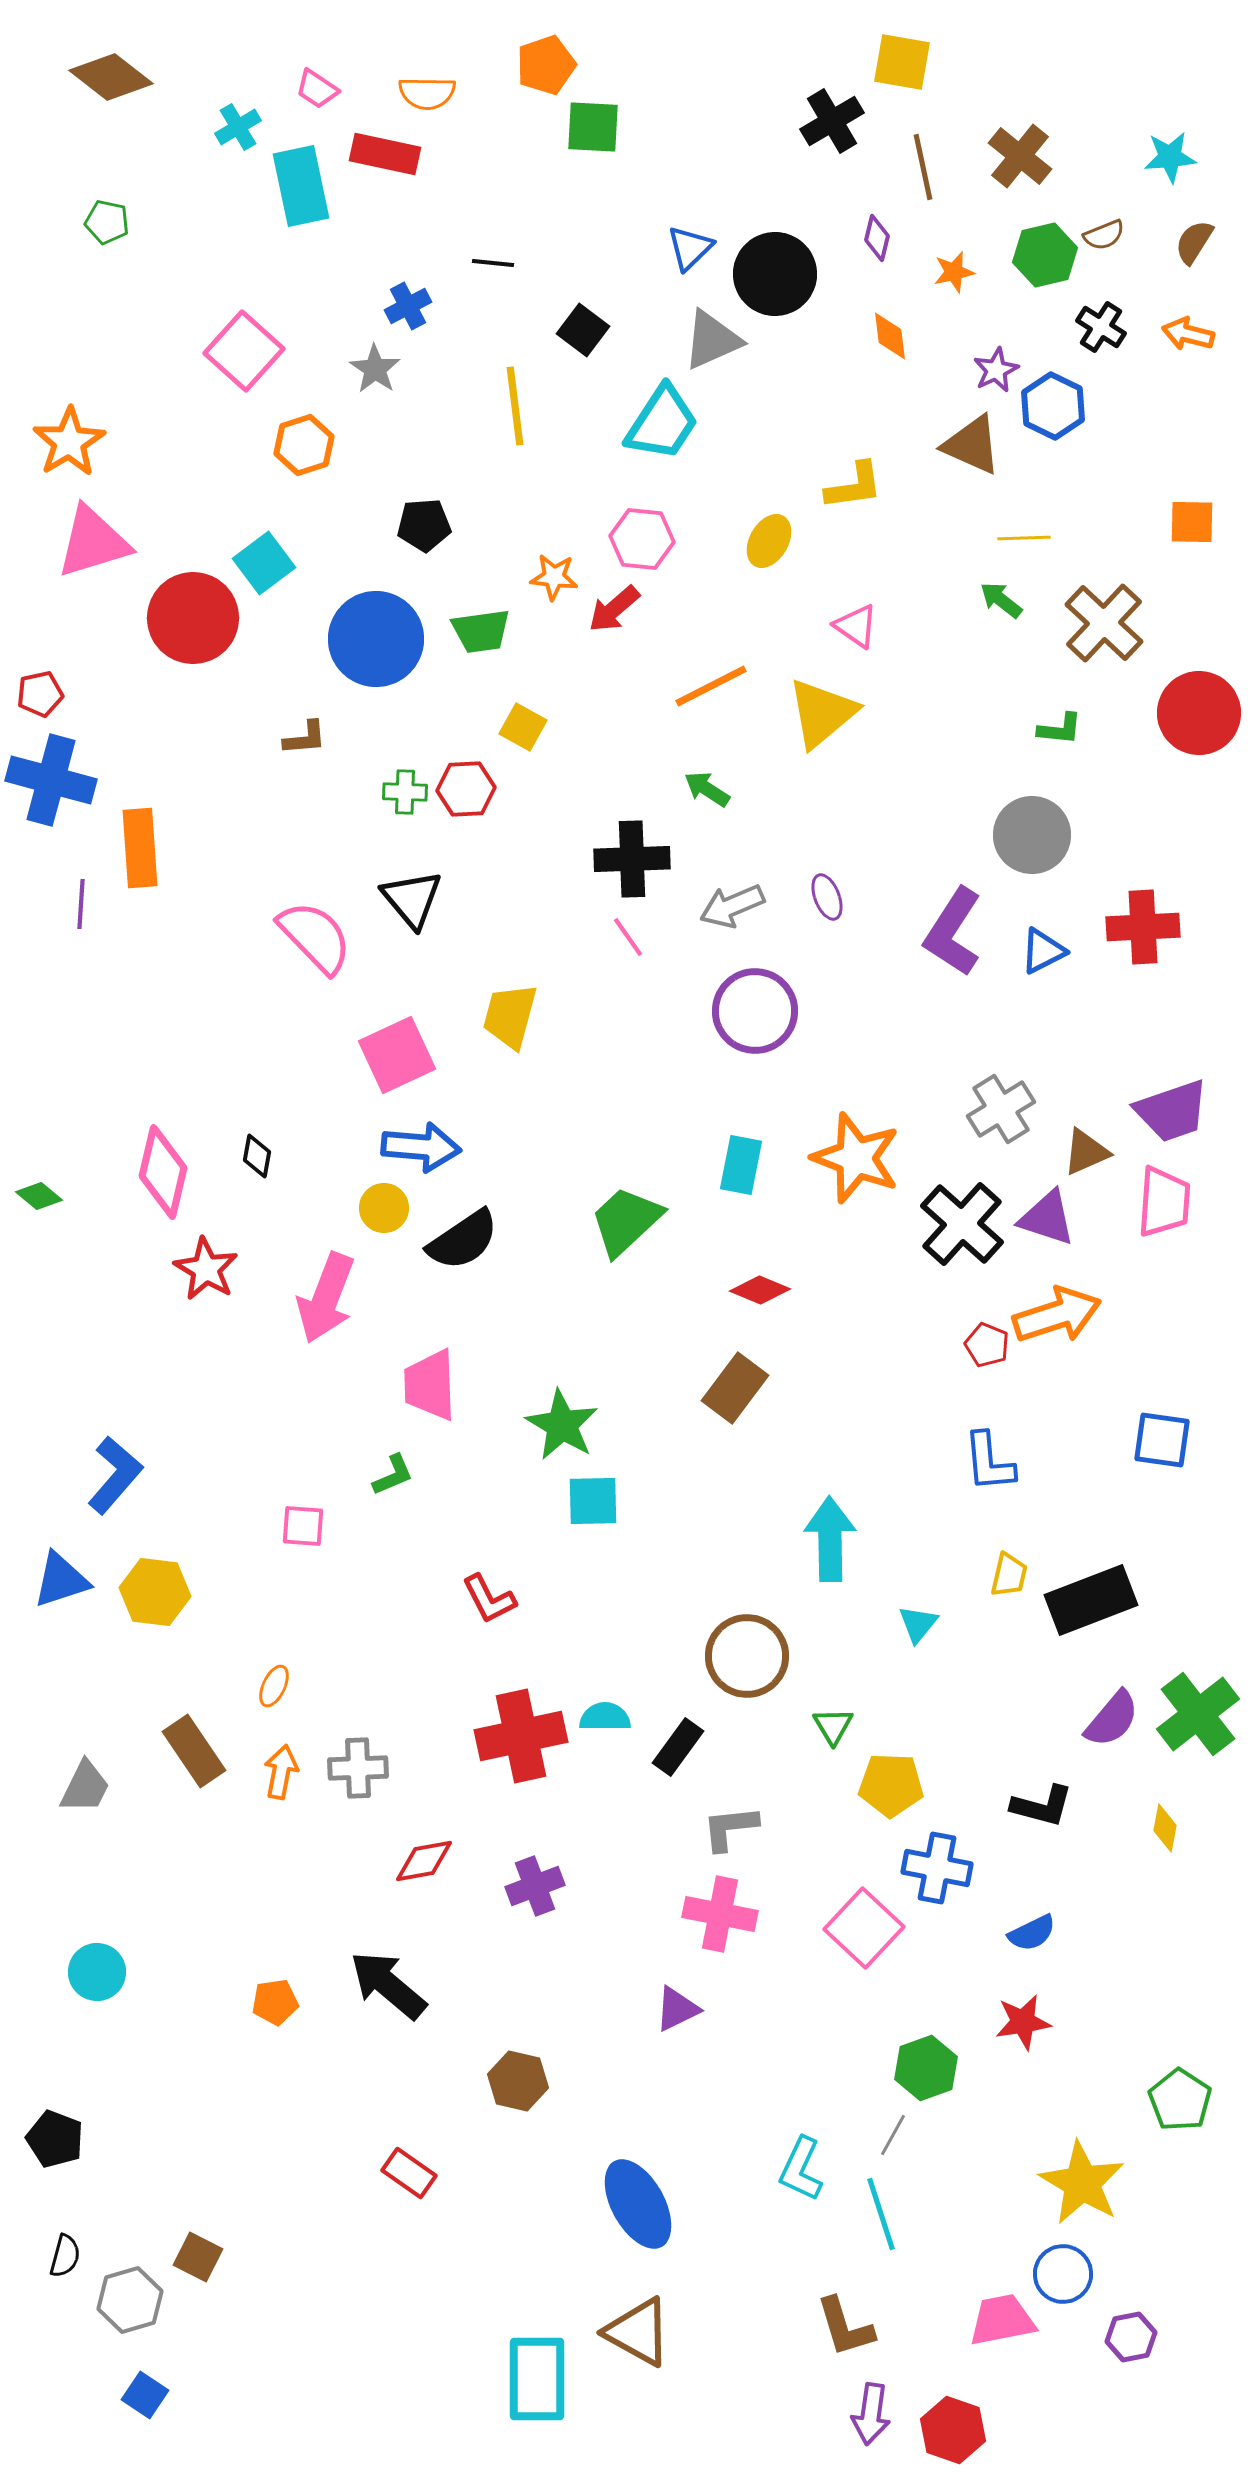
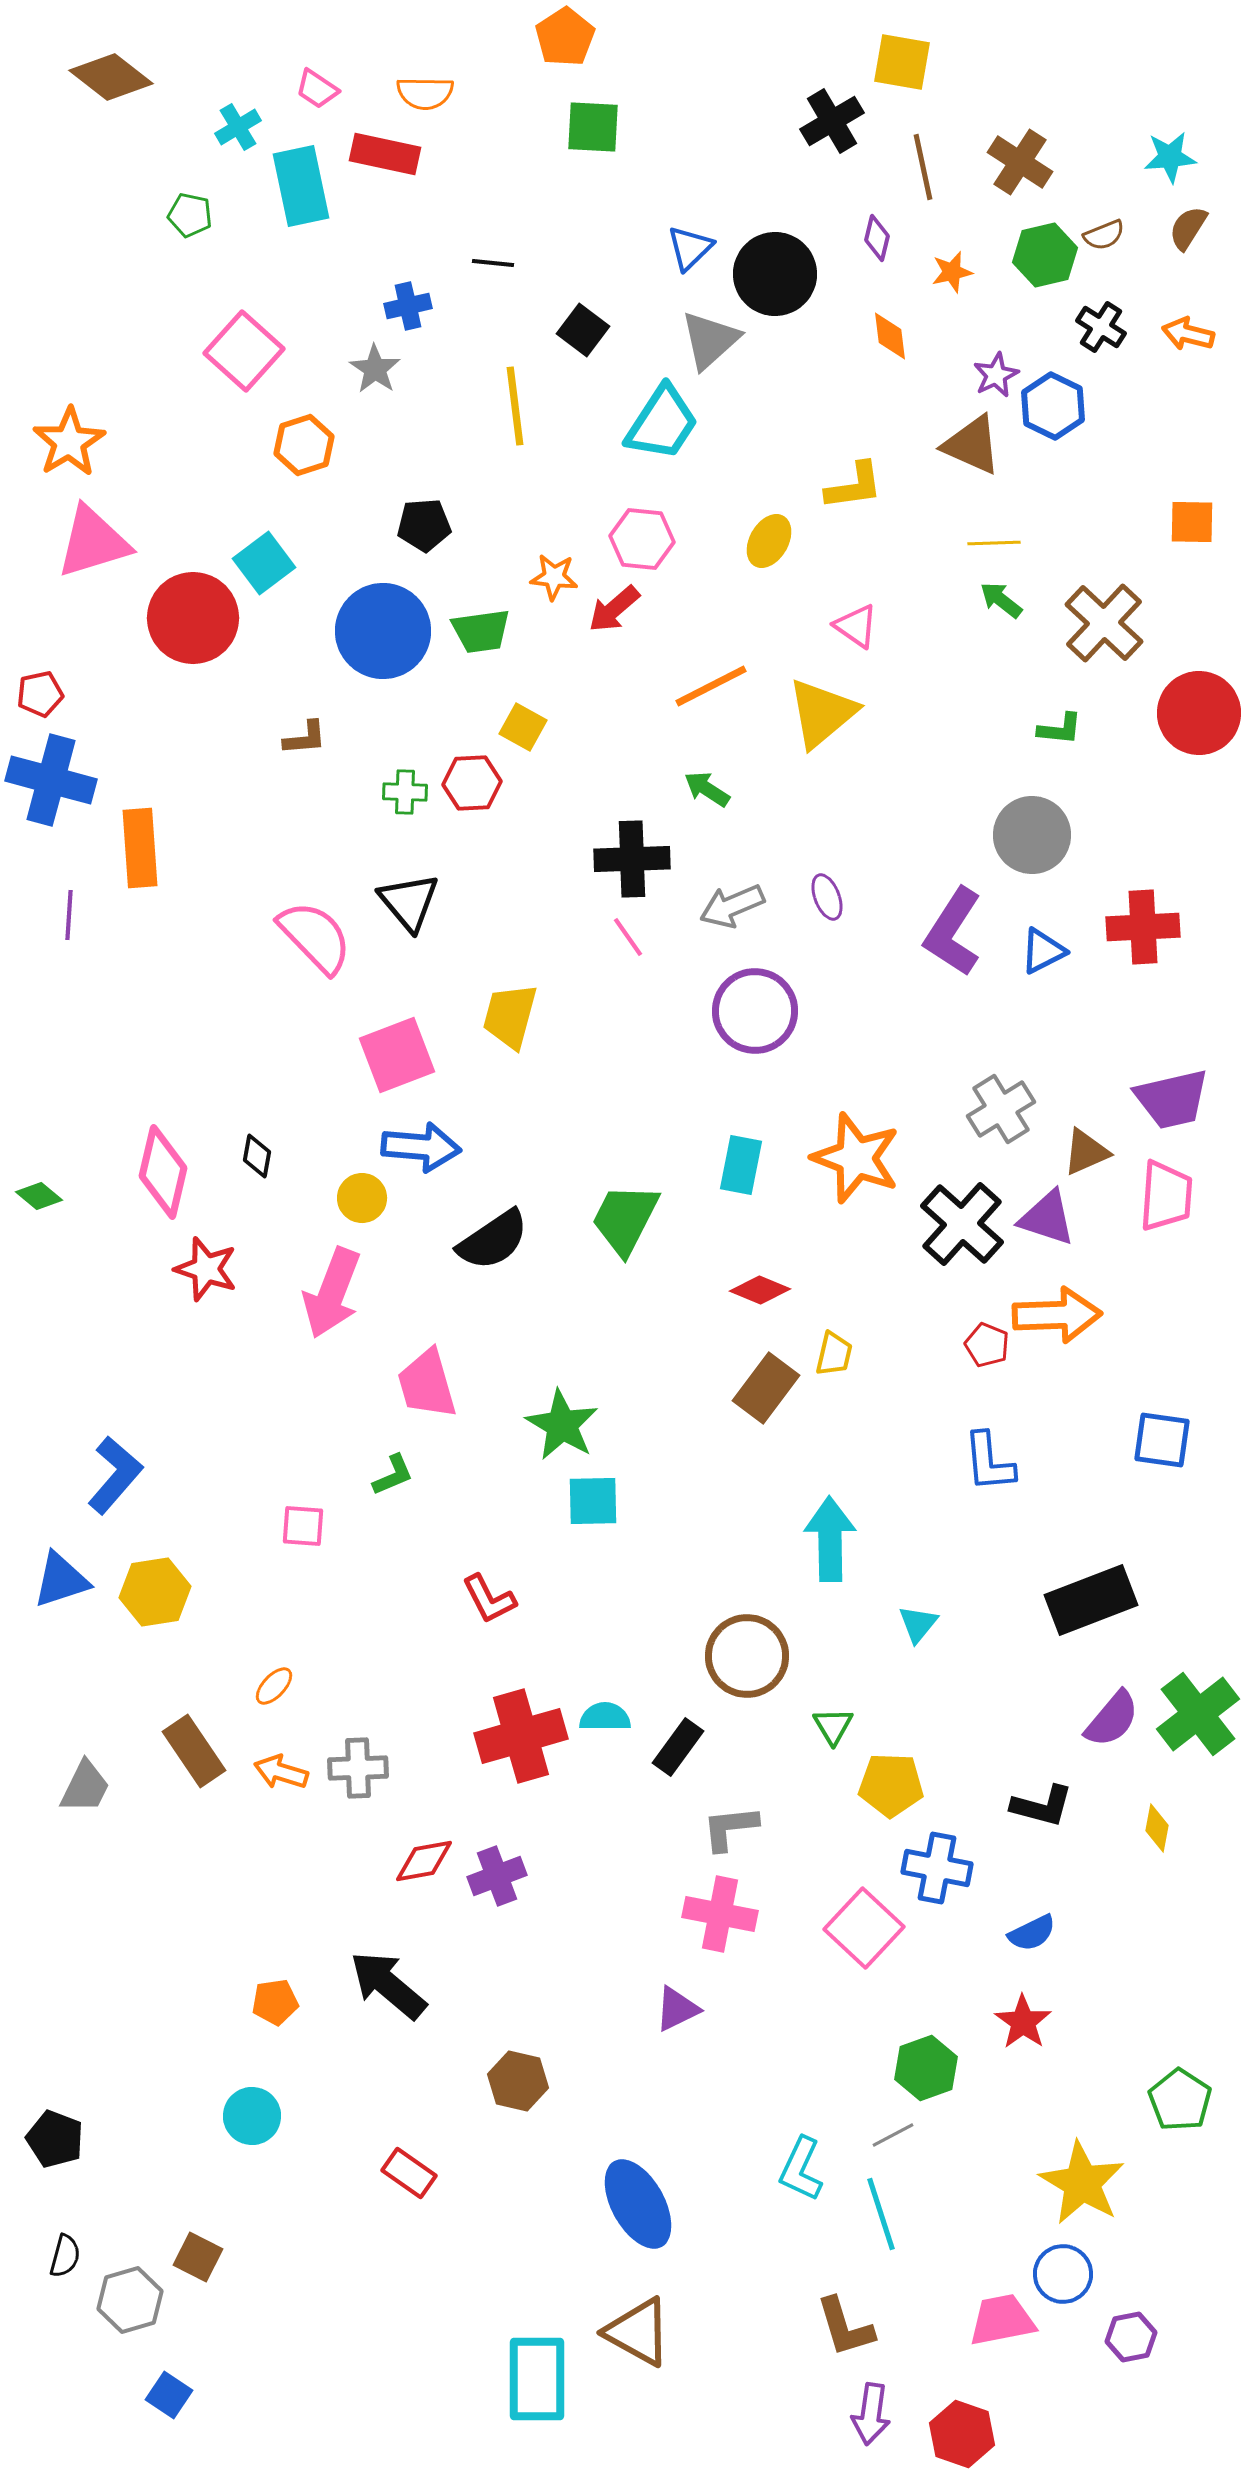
orange pentagon at (546, 65): moved 19 px right, 28 px up; rotated 14 degrees counterclockwise
orange semicircle at (427, 93): moved 2 px left
brown cross at (1020, 156): moved 6 px down; rotated 6 degrees counterclockwise
green pentagon at (107, 222): moved 83 px right, 7 px up
brown semicircle at (1194, 242): moved 6 px left, 14 px up
orange star at (954, 272): moved 2 px left
blue cross at (408, 306): rotated 15 degrees clockwise
gray triangle at (712, 340): moved 2 px left; rotated 18 degrees counterclockwise
purple star at (996, 370): moved 5 px down
yellow line at (1024, 538): moved 30 px left, 5 px down
blue circle at (376, 639): moved 7 px right, 8 px up
red hexagon at (466, 789): moved 6 px right, 6 px up
black triangle at (412, 899): moved 3 px left, 3 px down
purple line at (81, 904): moved 12 px left, 11 px down
pink square at (397, 1055): rotated 4 degrees clockwise
purple trapezoid at (1172, 1111): moved 12 px up; rotated 6 degrees clockwise
pink trapezoid at (1164, 1202): moved 2 px right, 6 px up
yellow circle at (384, 1208): moved 22 px left, 10 px up
green trapezoid at (626, 1221): moved 1 px left, 2 px up; rotated 20 degrees counterclockwise
black semicircle at (463, 1240): moved 30 px right
red star at (206, 1269): rotated 12 degrees counterclockwise
pink arrow at (326, 1298): moved 6 px right, 5 px up
orange arrow at (1057, 1315): rotated 16 degrees clockwise
pink trapezoid at (430, 1385): moved 3 px left, 1 px up; rotated 14 degrees counterclockwise
brown rectangle at (735, 1388): moved 31 px right
yellow trapezoid at (1009, 1575): moved 175 px left, 221 px up
yellow hexagon at (155, 1592): rotated 16 degrees counterclockwise
orange ellipse at (274, 1686): rotated 18 degrees clockwise
red cross at (521, 1736): rotated 4 degrees counterclockwise
orange arrow at (281, 1772): rotated 84 degrees counterclockwise
yellow diamond at (1165, 1828): moved 8 px left
purple cross at (535, 1886): moved 38 px left, 10 px up
cyan circle at (97, 1972): moved 155 px right, 144 px down
red star at (1023, 2022): rotated 28 degrees counterclockwise
gray line at (893, 2135): rotated 33 degrees clockwise
blue square at (145, 2395): moved 24 px right
red hexagon at (953, 2430): moved 9 px right, 4 px down
